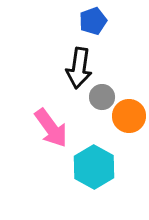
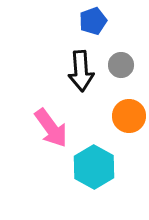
black arrow: moved 2 px right, 3 px down; rotated 12 degrees counterclockwise
gray circle: moved 19 px right, 32 px up
